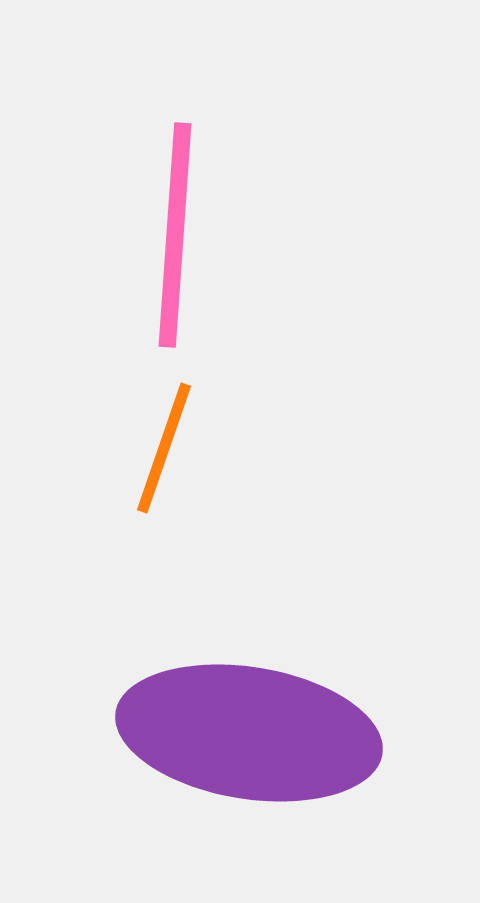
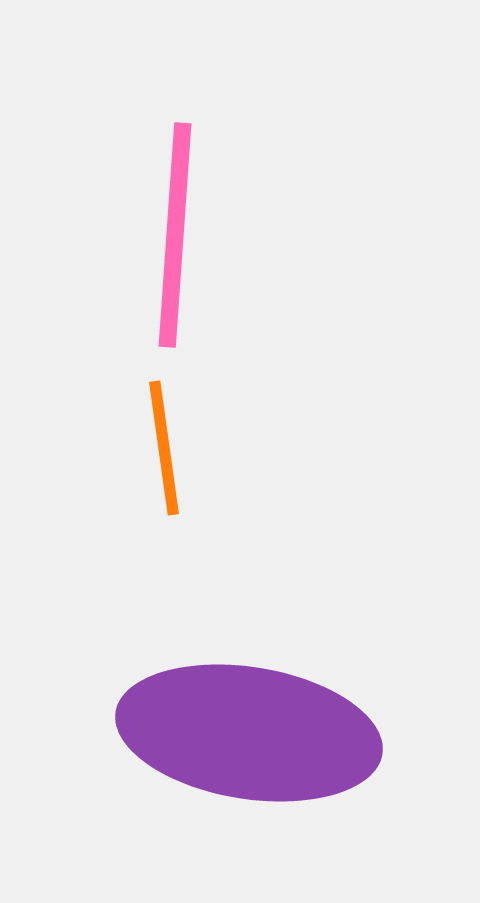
orange line: rotated 27 degrees counterclockwise
